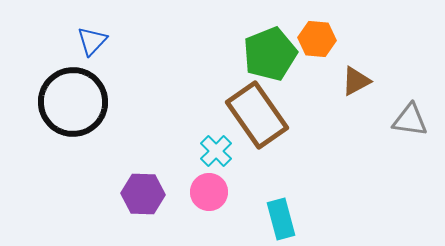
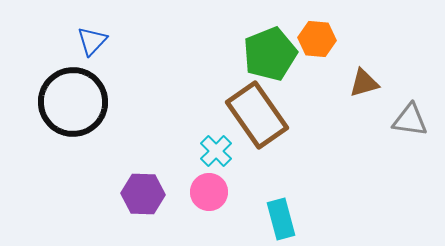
brown triangle: moved 8 px right, 2 px down; rotated 12 degrees clockwise
